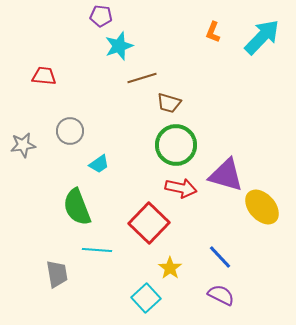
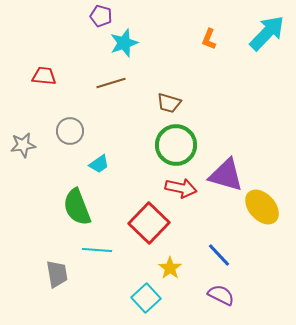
purple pentagon: rotated 10 degrees clockwise
orange L-shape: moved 4 px left, 7 px down
cyan arrow: moved 5 px right, 4 px up
cyan star: moved 5 px right, 3 px up
brown line: moved 31 px left, 5 px down
blue line: moved 1 px left, 2 px up
